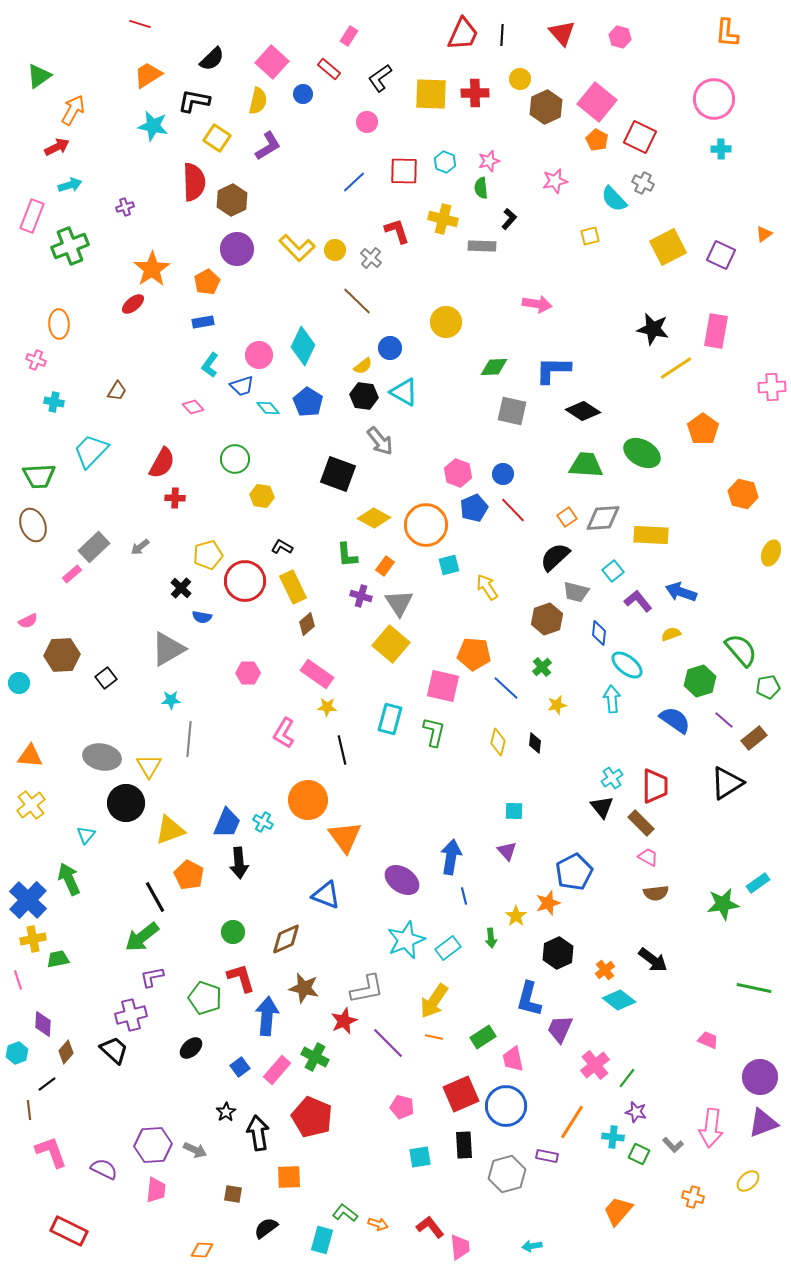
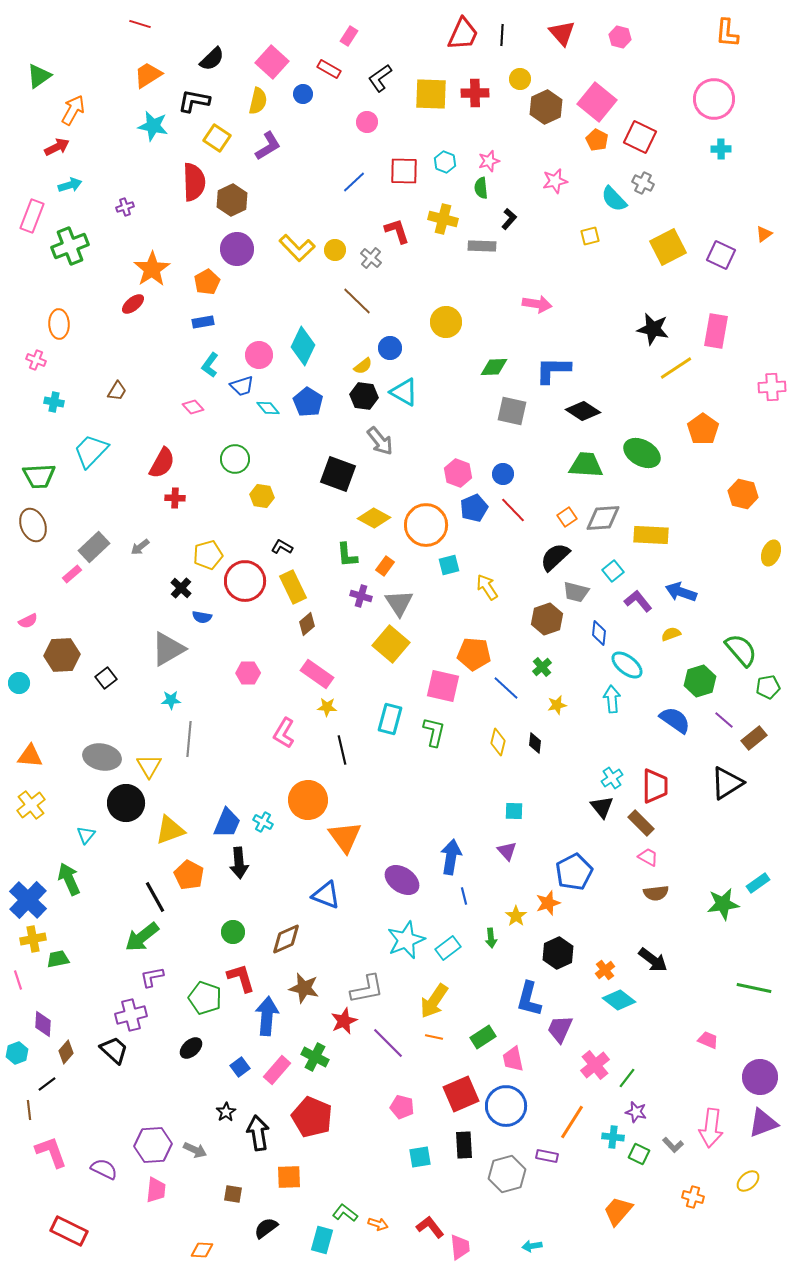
red rectangle at (329, 69): rotated 10 degrees counterclockwise
